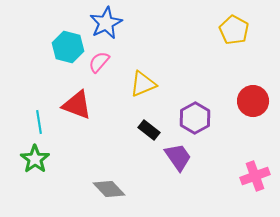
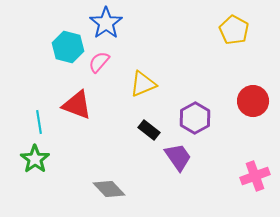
blue star: rotated 8 degrees counterclockwise
